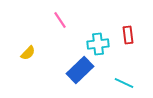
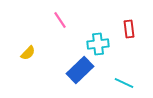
red rectangle: moved 1 px right, 6 px up
